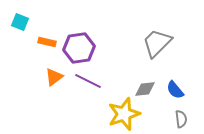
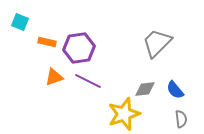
orange triangle: rotated 18 degrees clockwise
